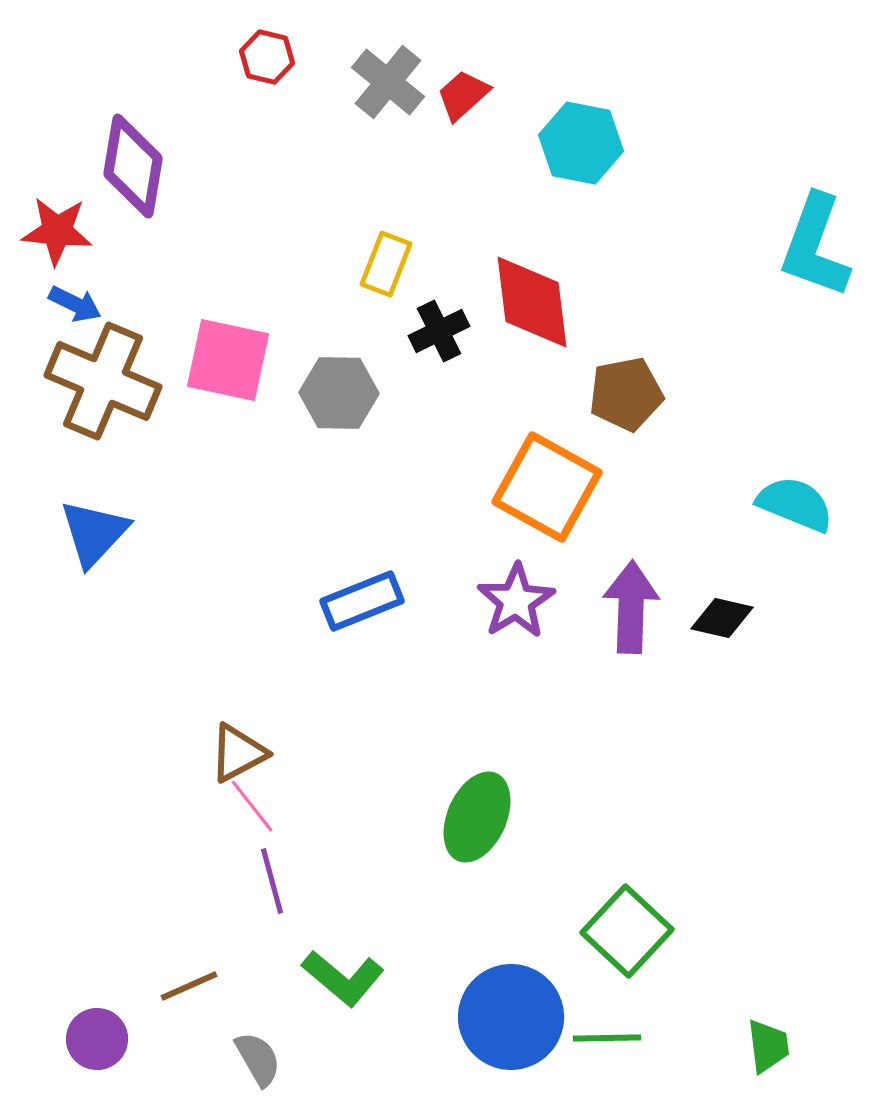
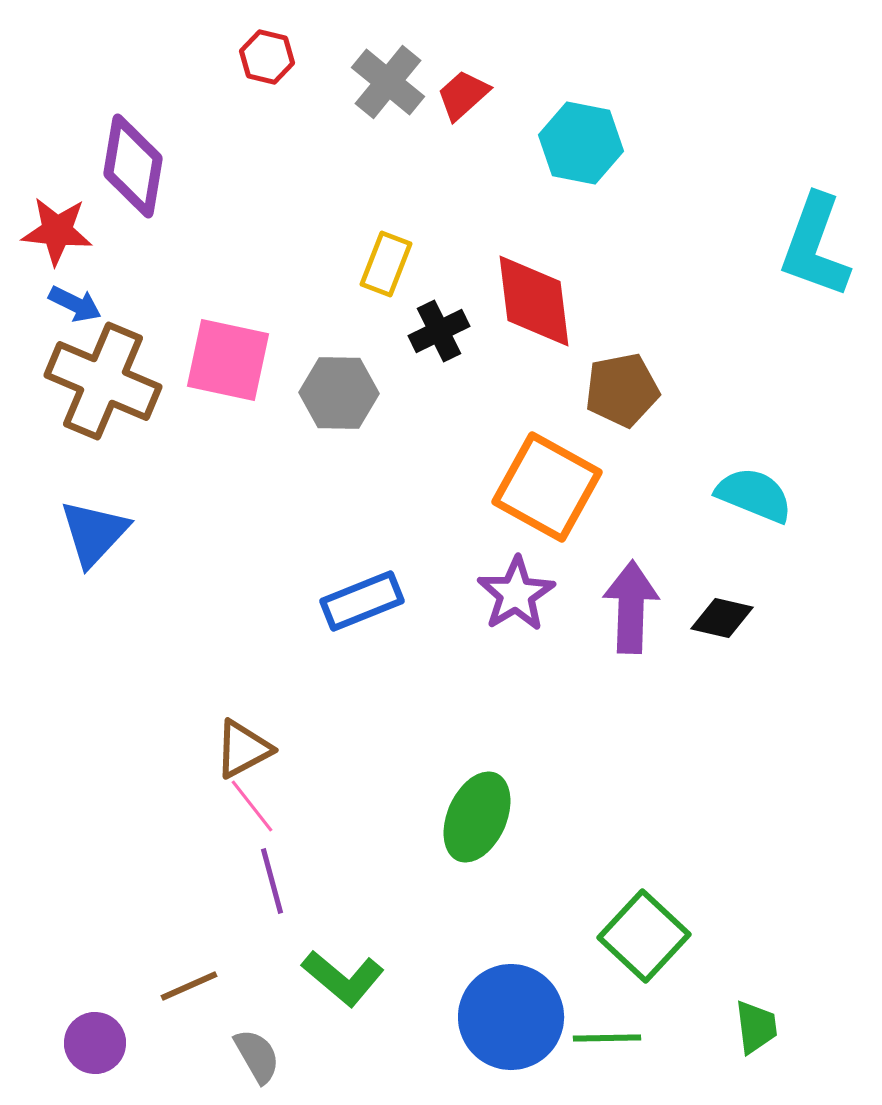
red diamond: moved 2 px right, 1 px up
brown pentagon: moved 4 px left, 4 px up
cyan semicircle: moved 41 px left, 9 px up
purple star: moved 7 px up
brown triangle: moved 5 px right, 4 px up
green square: moved 17 px right, 5 px down
purple circle: moved 2 px left, 4 px down
green trapezoid: moved 12 px left, 19 px up
gray semicircle: moved 1 px left, 3 px up
